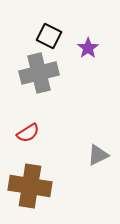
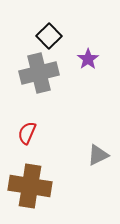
black square: rotated 20 degrees clockwise
purple star: moved 11 px down
red semicircle: moved 1 px left; rotated 145 degrees clockwise
